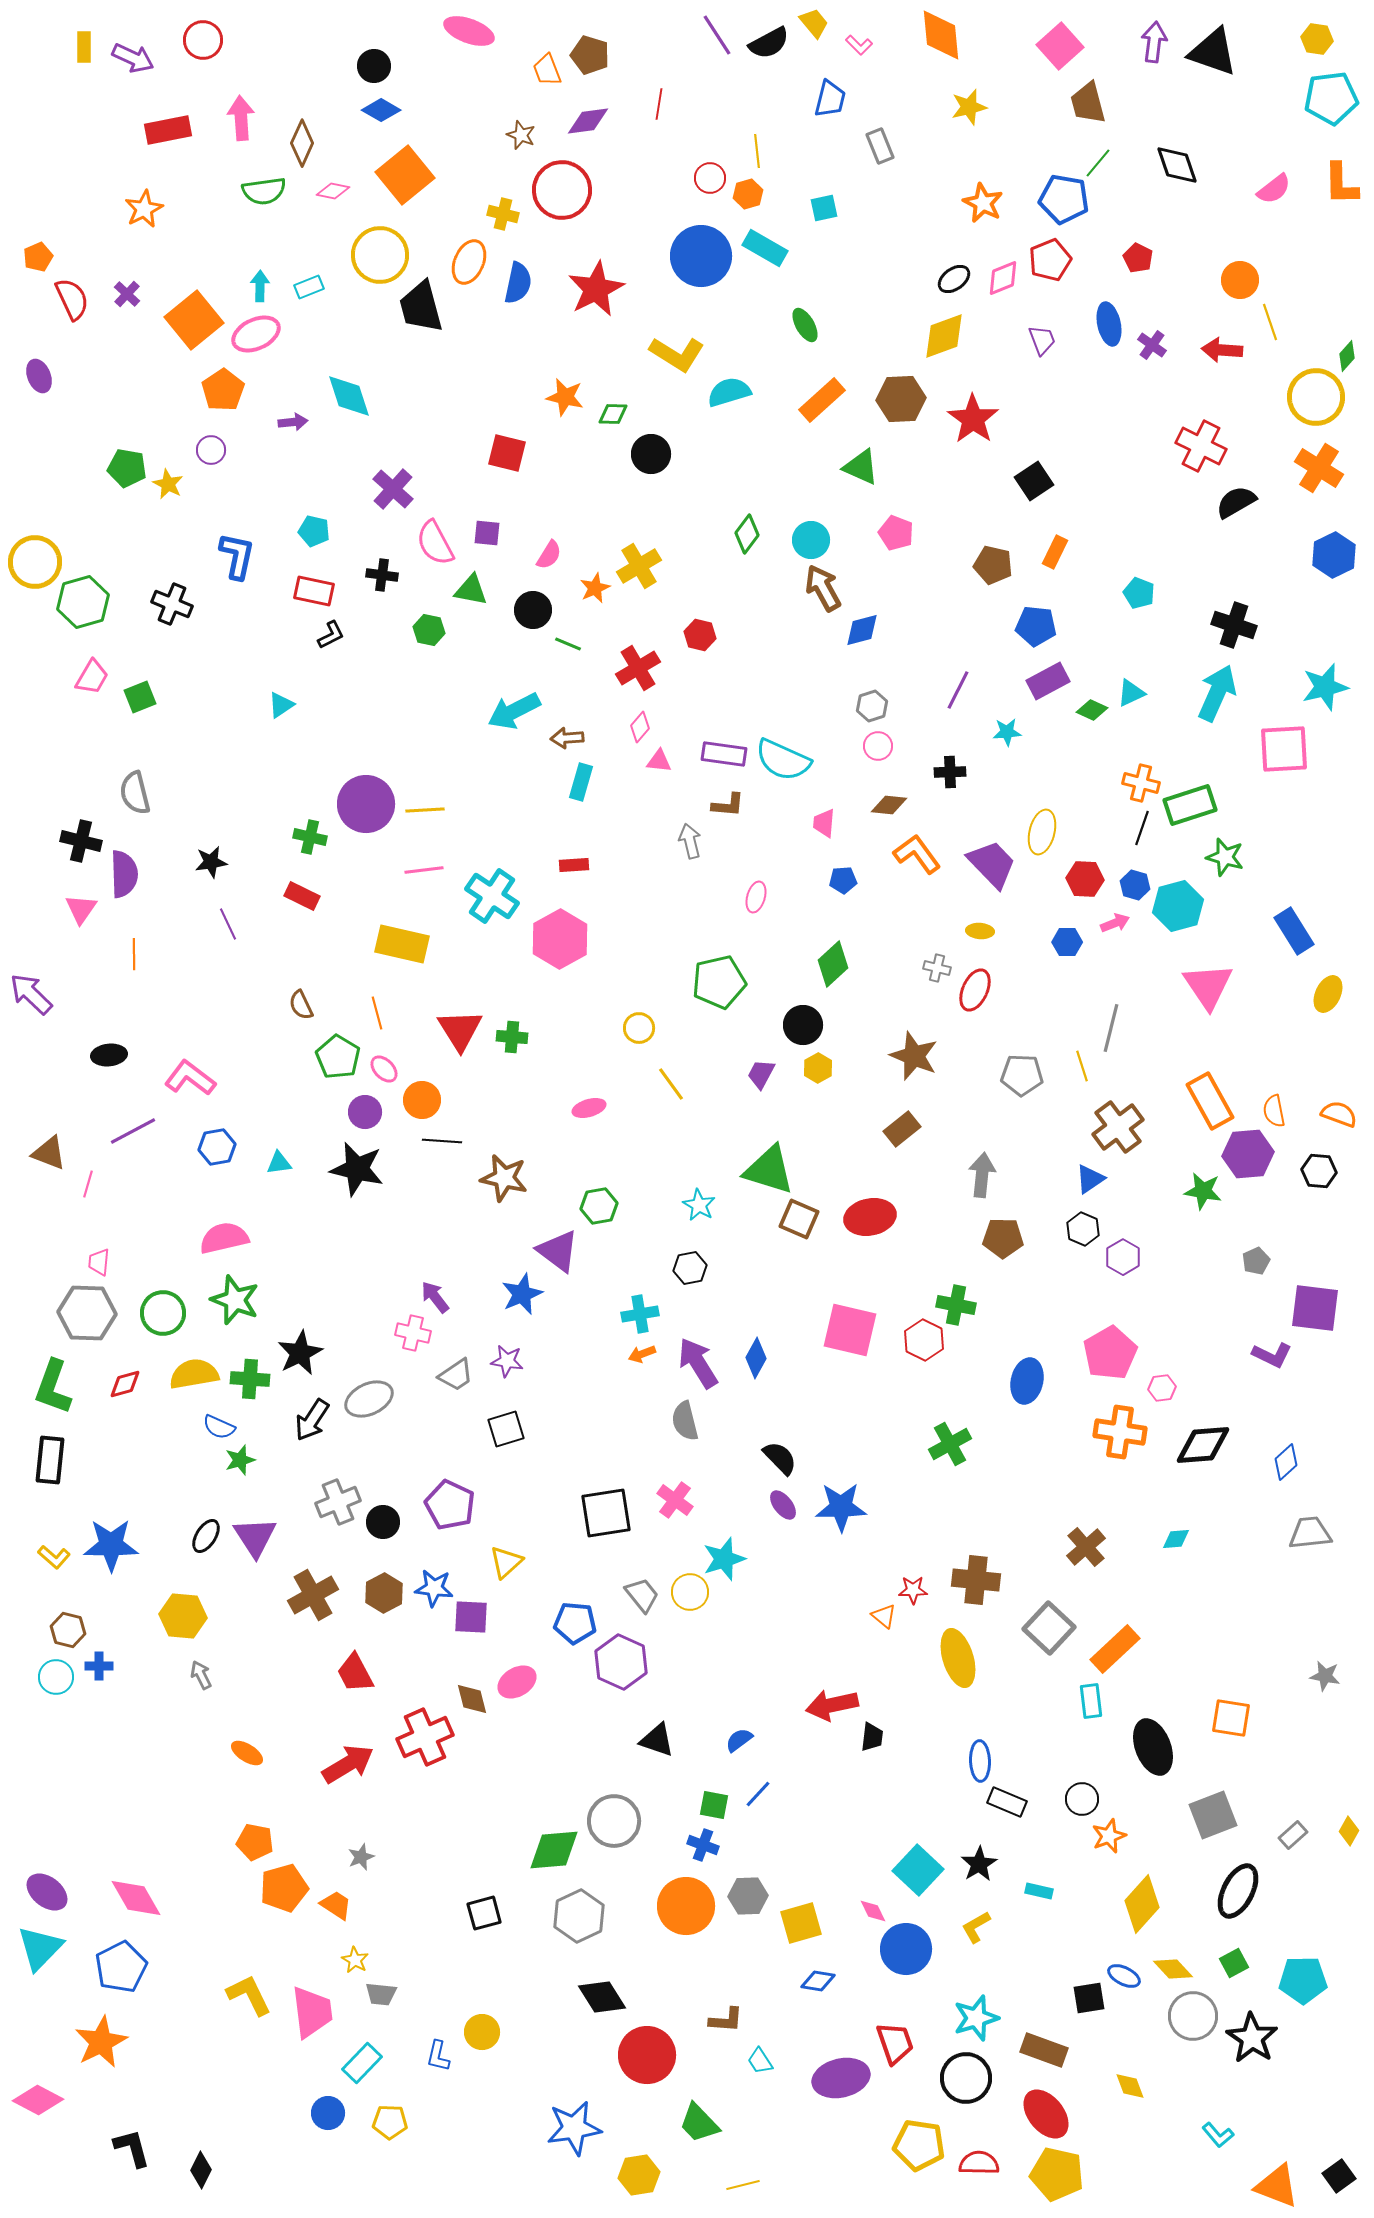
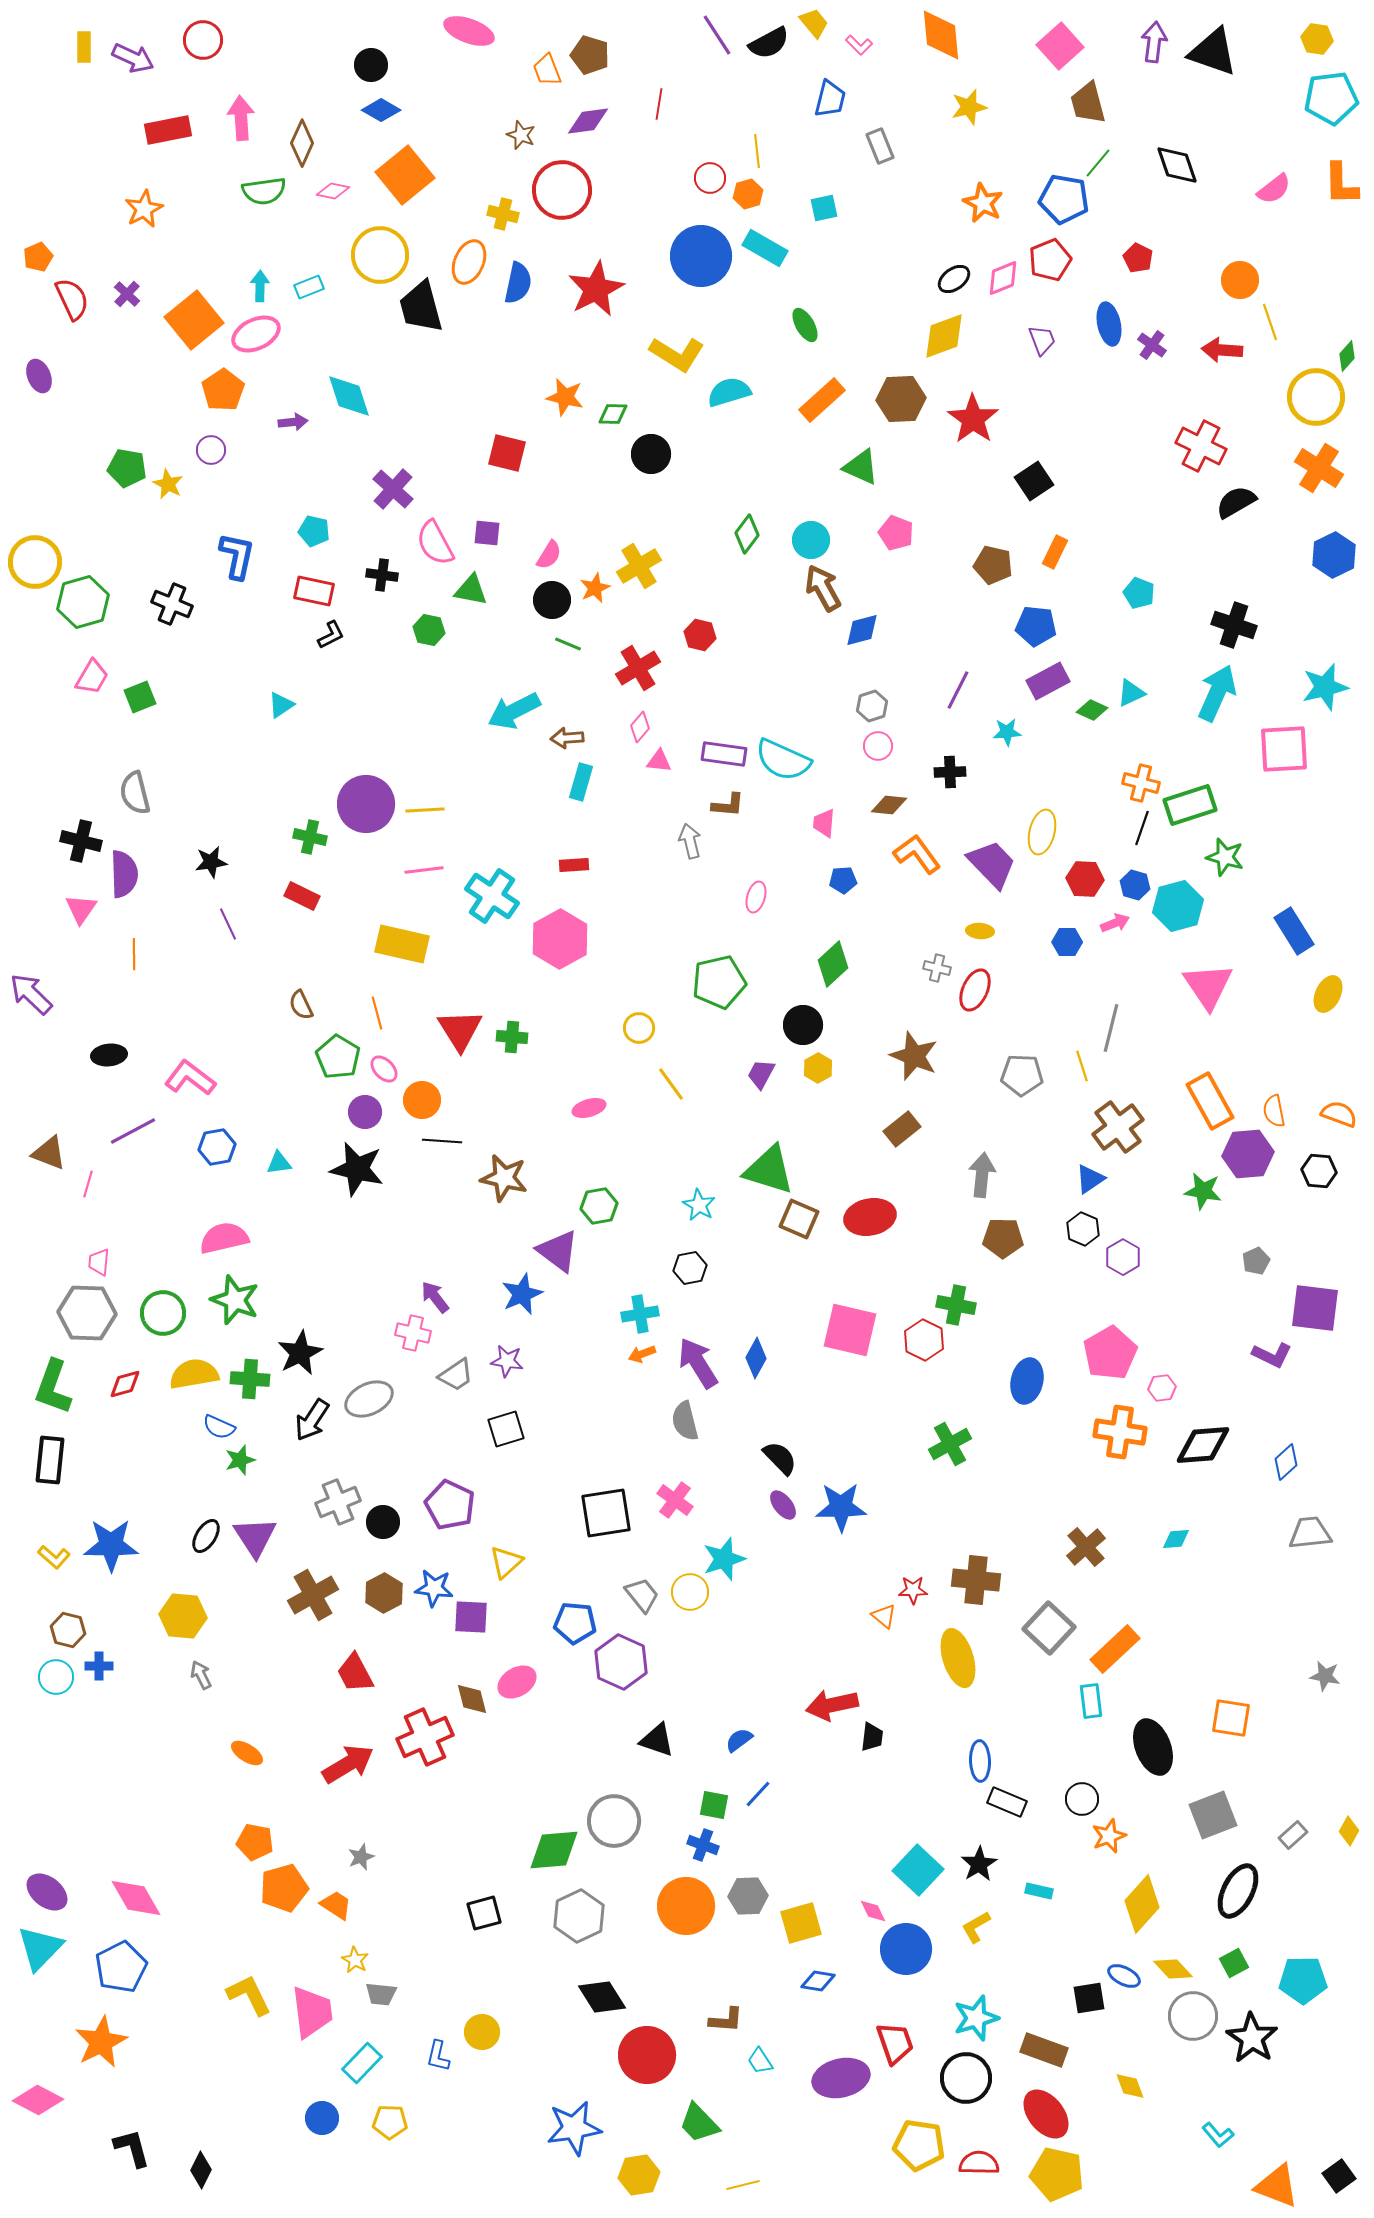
black circle at (374, 66): moved 3 px left, 1 px up
black circle at (533, 610): moved 19 px right, 10 px up
blue circle at (328, 2113): moved 6 px left, 5 px down
